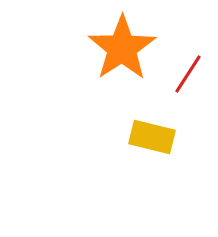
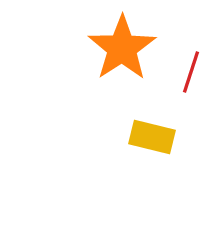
red line: moved 3 px right, 2 px up; rotated 15 degrees counterclockwise
